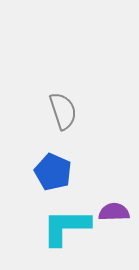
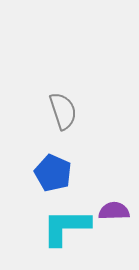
blue pentagon: moved 1 px down
purple semicircle: moved 1 px up
